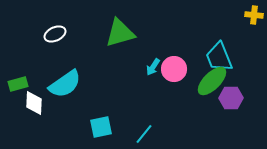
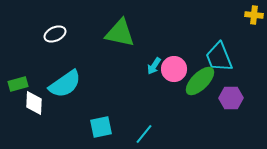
green triangle: rotated 28 degrees clockwise
cyan arrow: moved 1 px right, 1 px up
green ellipse: moved 12 px left
